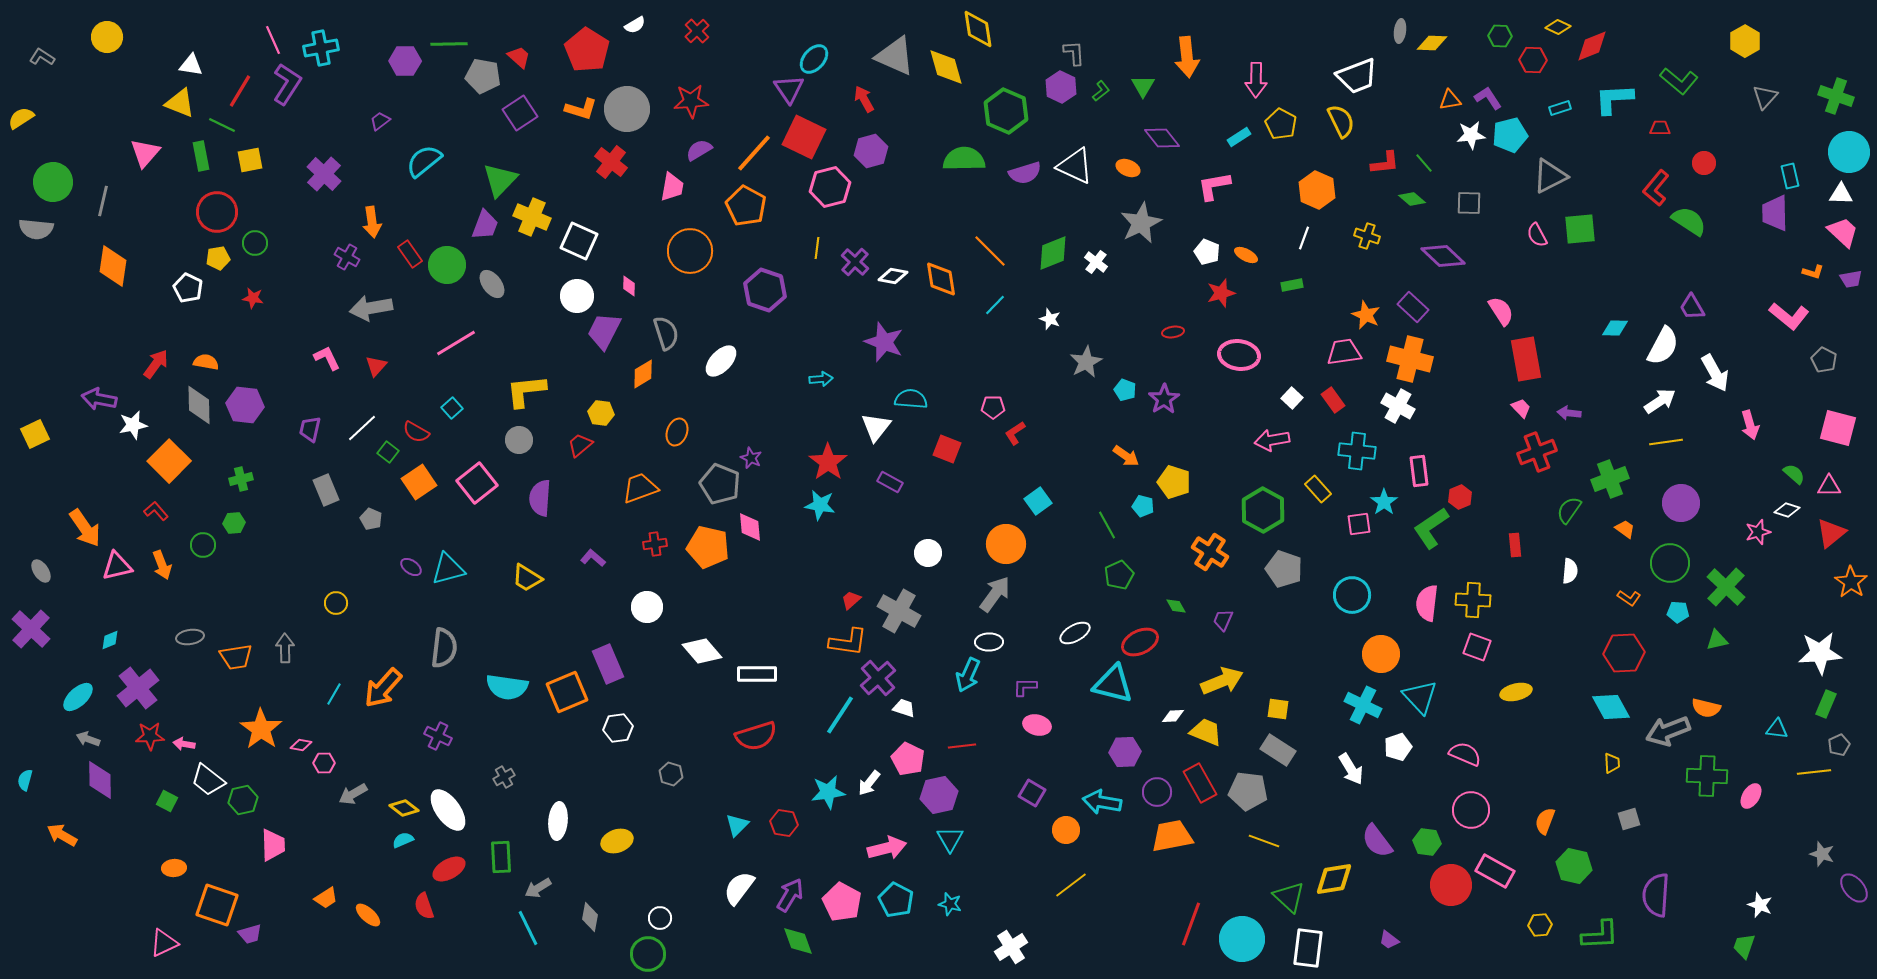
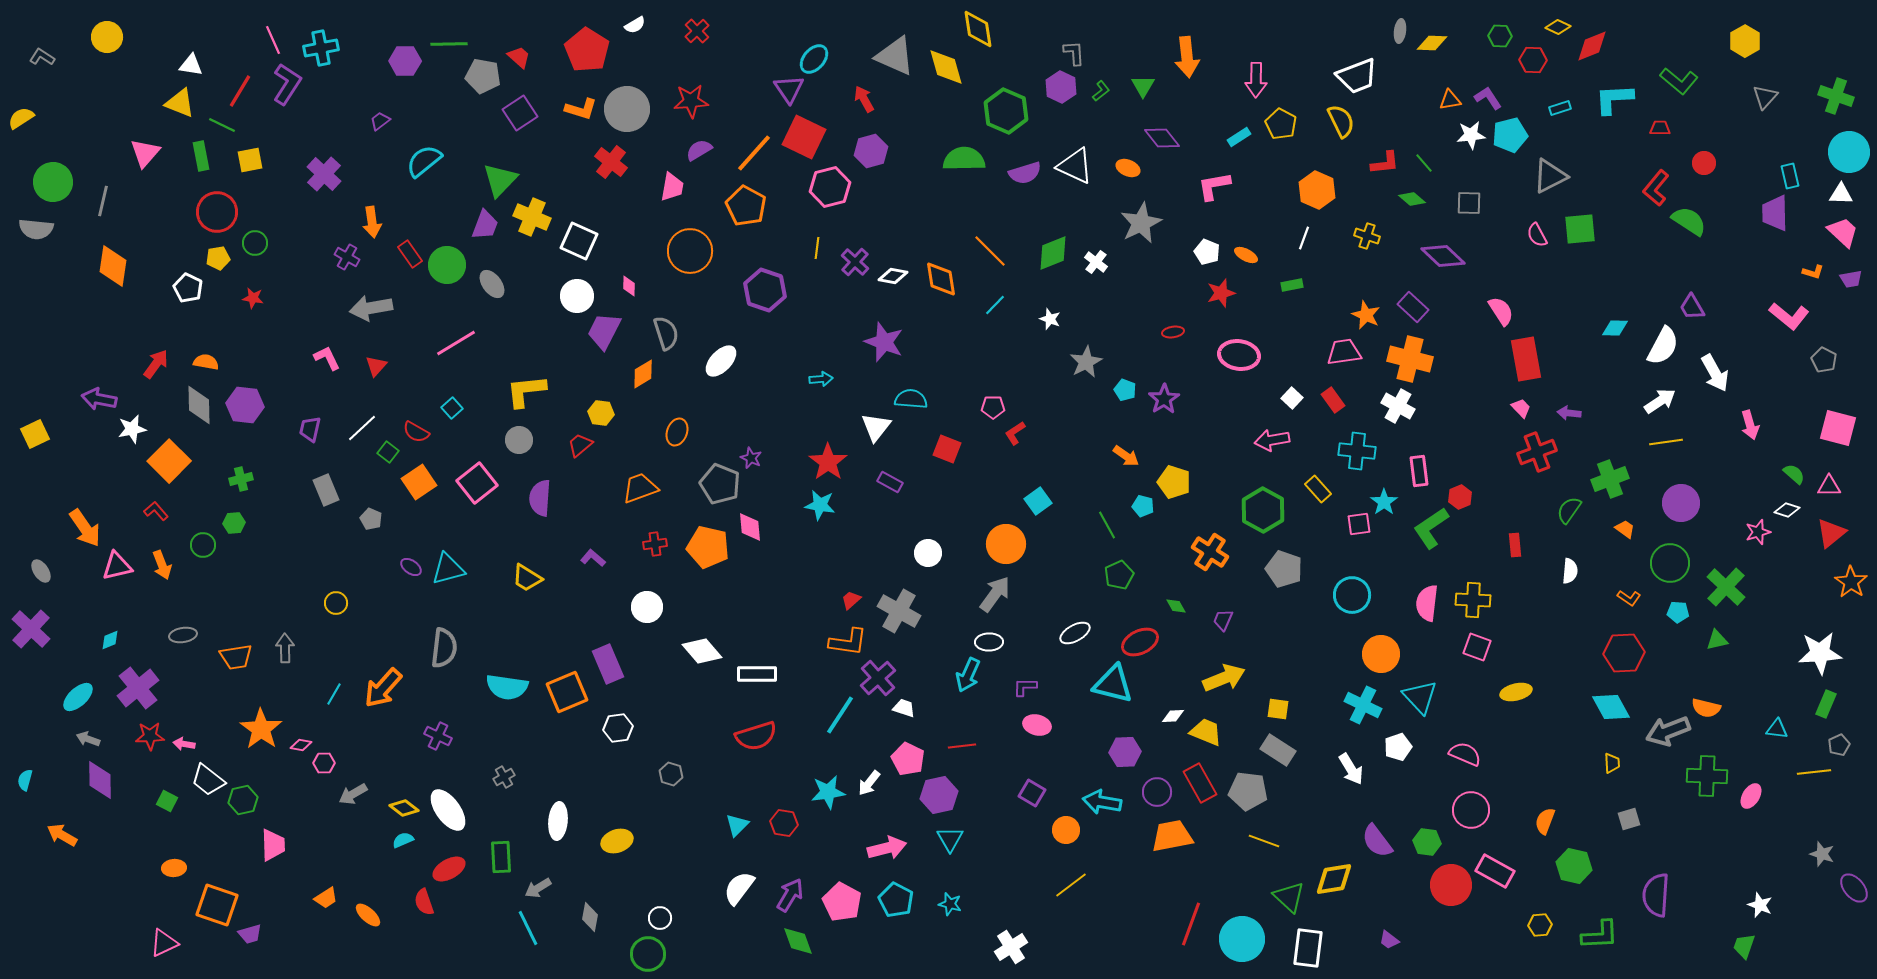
white star at (133, 425): moved 1 px left, 4 px down
gray ellipse at (190, 637): moved 7 px left, 2 px up
yellow arrow at (1222, 681): moved 2 px right, 3 px up
red semicircle at (424, 906): moved 4 px up
